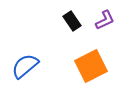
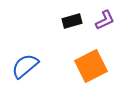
black rectangle: rotated 72 degrees counterclockwise
